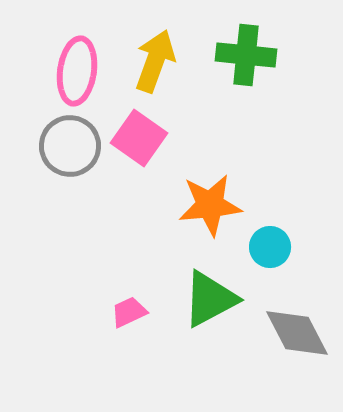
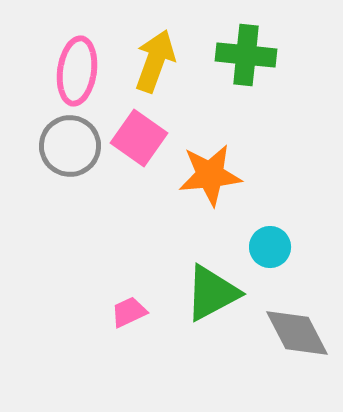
orange star: moved 30 px up
green triangle: moved 2 px right, 6 px up
